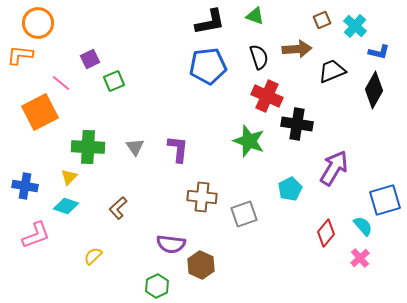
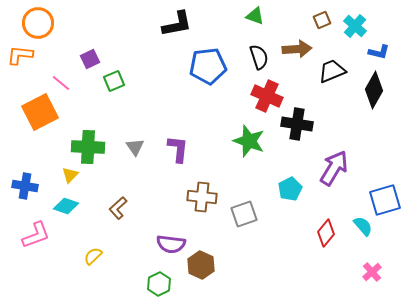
black L-shape: moved 33 px left, 2 px down
yellow triangle: moved 1 px right, 2 px up
pink cross: moved 12 px right, 14 px down
green hexagon: moved 2 px right, 2 px up
